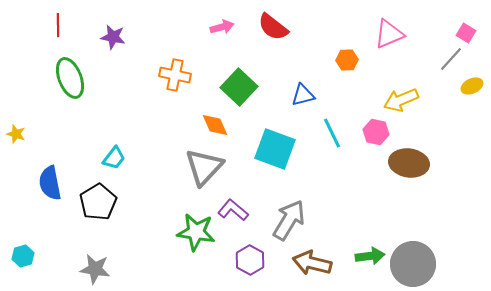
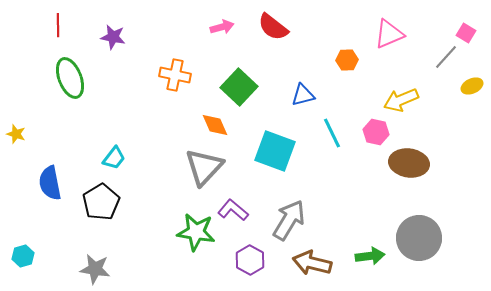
gray line: moved 5 px left, 2 px up
cyan square: moved 2 px down
black pentagon: moved 3 px right
gray circle: moved 6 px right, 26 px up
